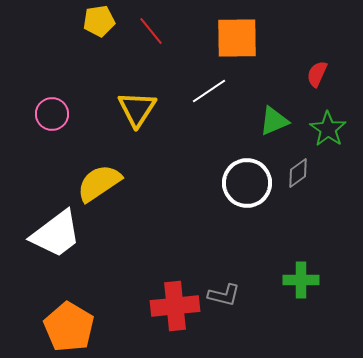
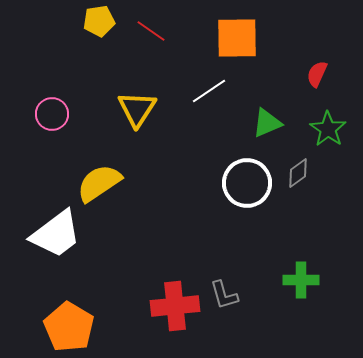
red line: rotated 16 degrees counterclockwise
green triangle: moved 7 px left, 2 px down
gray L-shape: rotated 60 degrees clockwise
